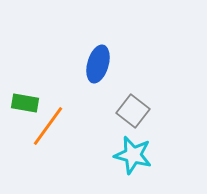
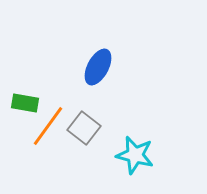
blue ellipse: moved 3 px down; rotated 12 degrees clockwise
gray square: moved 49 px left, 17 px down
cyan star: moved 2 px right
